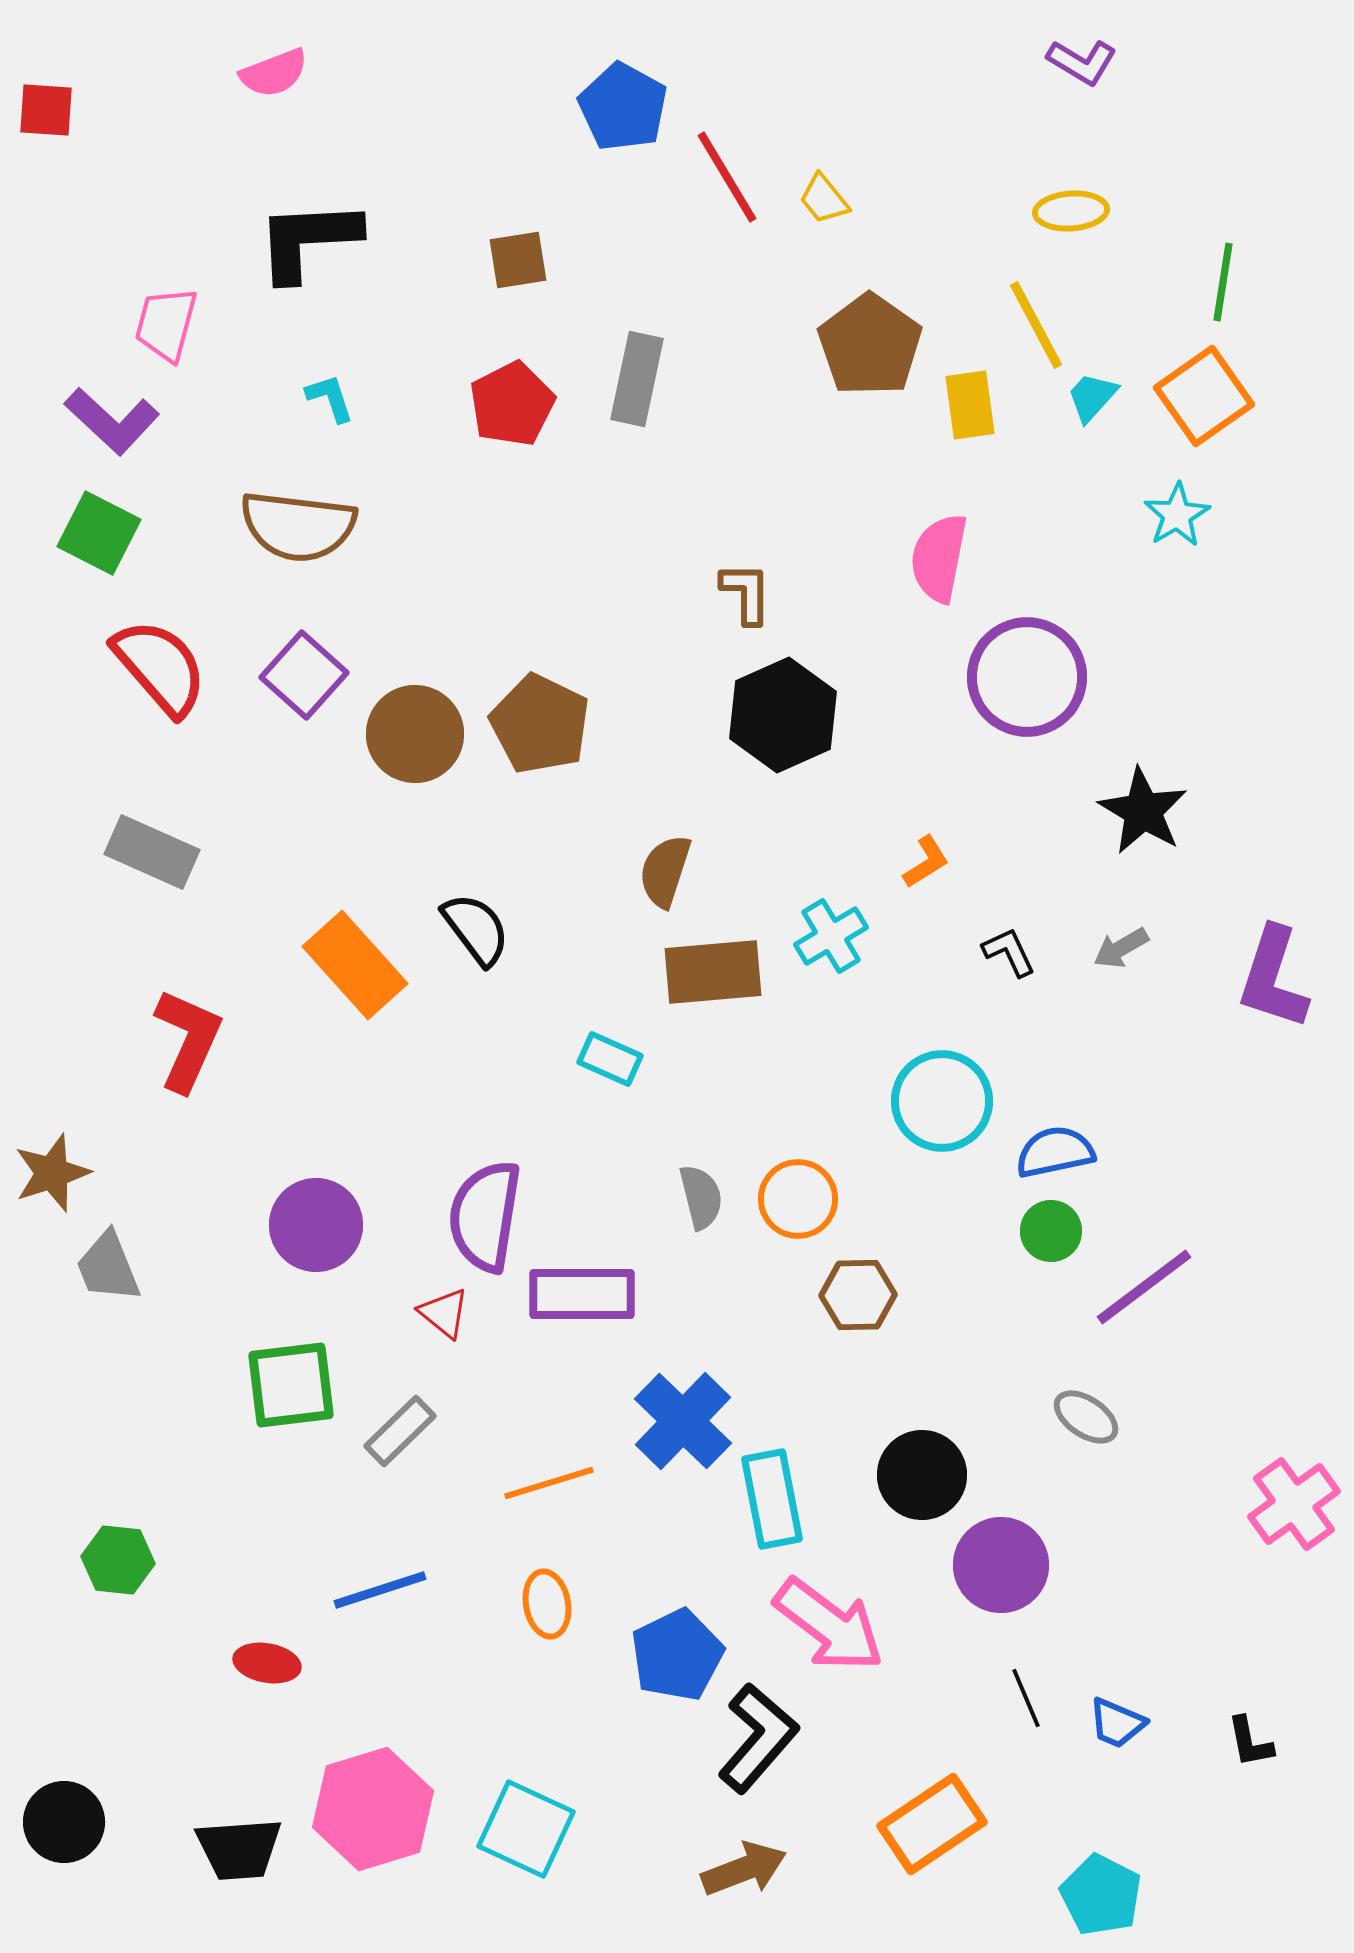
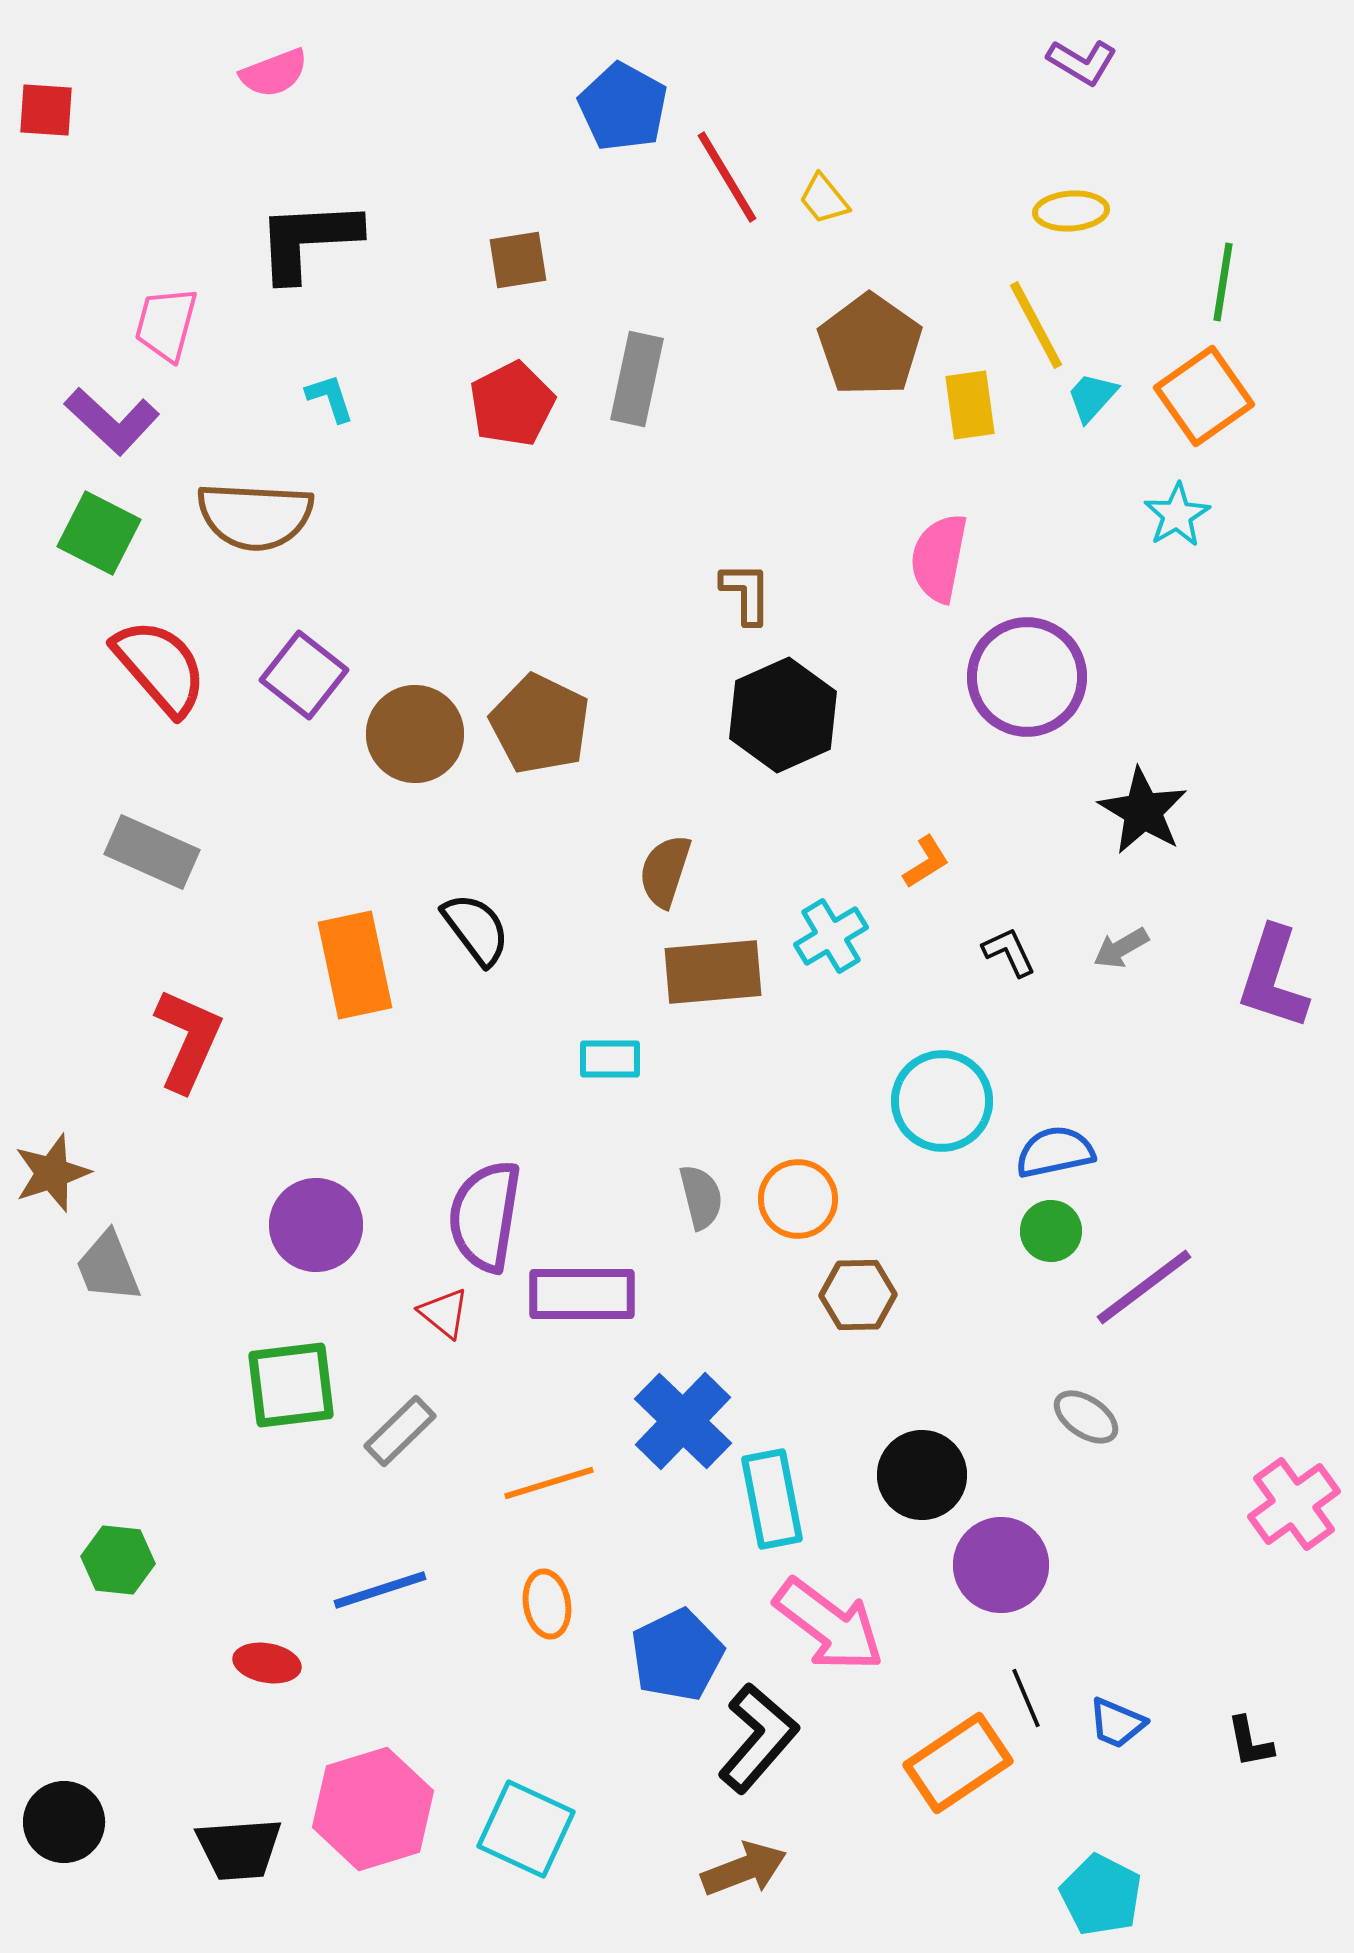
brown semicircle at (298, 526): moved 43 px left, 10 px up; rotated 4 degrees counterclockwise
purple square at (304, 675): rotated 4 degrees counterclockwise
orange rectangle at (355, 965): rotated 30 degrees clockwise
cyan rectangle at (610, 1059): rotated 24 degrees counterclockwise
orange rectangle at (932, 1824): moved 26 px right, 61 px up
